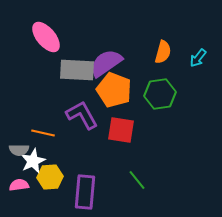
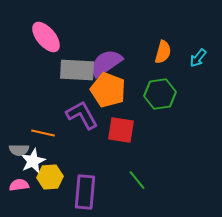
orange pentagon: moved 6 px left
